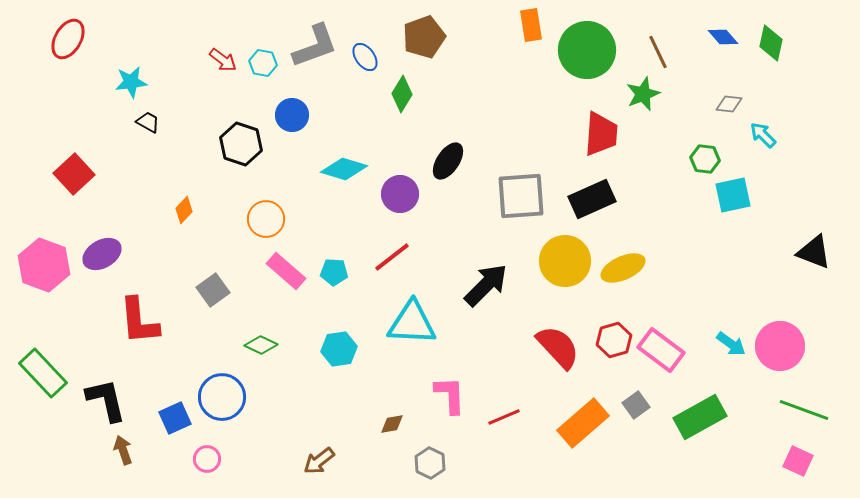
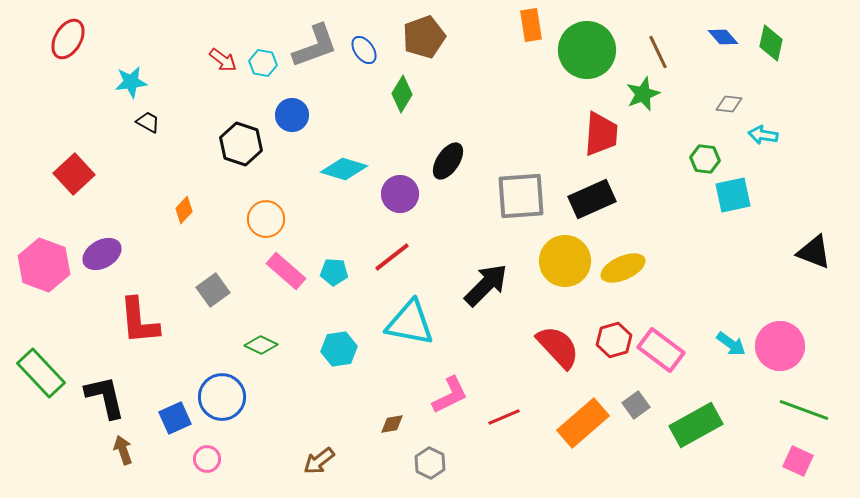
blue ellipse at (365, 57): moved 1 px left, 7 px up
cyan arrow at (763, 135): rotated 36 degrees counterclockwise
cyan triangle at (412, 323): moved 2 px left; rotated 8 degrees clockwise
green rectangle at (43, 373): moved 2 px left
pink L-shape at (450, 395): rotated 66 degrees clockwise
black L-shape at (106, 400): moved 1 px left, 3 px up
green rectangle at (700, 417): moved 4 px left, 8 px down
